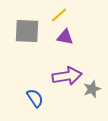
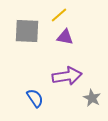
gray star: moved 9 px down; rotated 24 degrees counterclockwise
